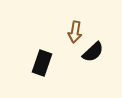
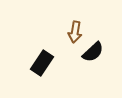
black rectangle: rotated 15 degrees clockwise
